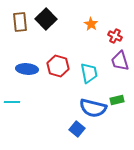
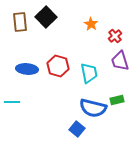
black square: moved 2 px up
red cross: rotated 24 degrees clockwise
